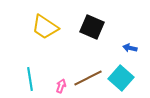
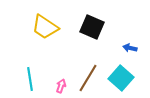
brown line: rotated 32 degrees counterclockwise
